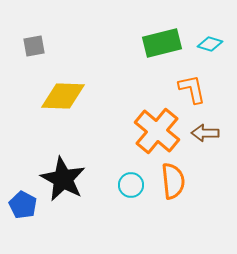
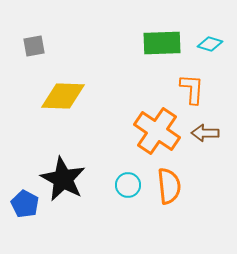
green rectangle: rotated 12 degrees clockwise
orange L-shape: rotated 16 degrees clockwise
orange cross: rotated 6 degrees counterclockwise
orange semicircle: moved 4 px left, 5 px down
cyan circle: moved 3 px left
blue pentagon: moved 2 px right, 1 px up
